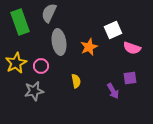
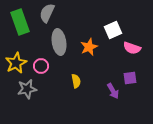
gray semicircle: moved 2 px left
gray star: moved 7 px left, 2 px up
